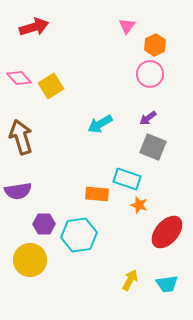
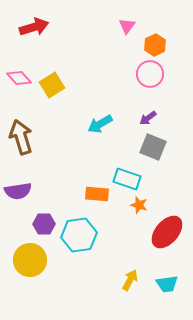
yellow square: moved 1 px right, 1 px up
